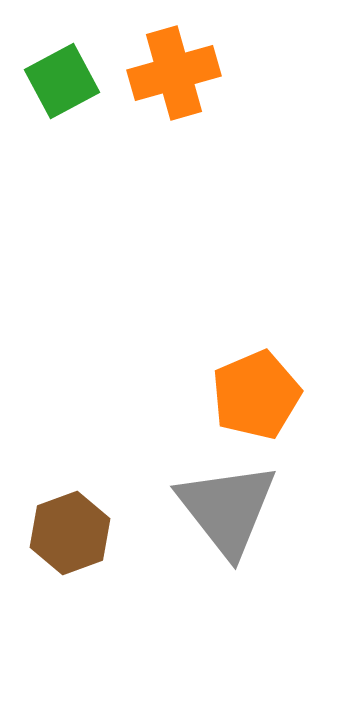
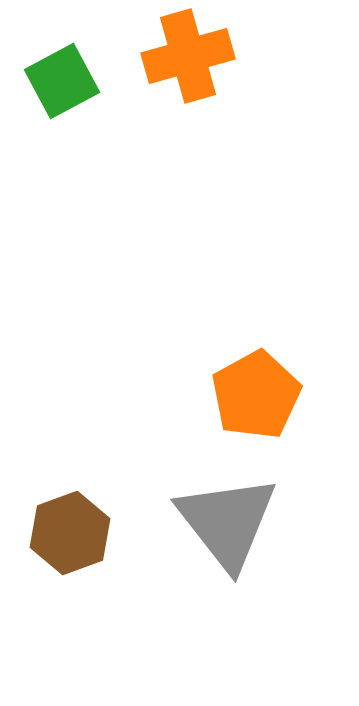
orange cross: moved 14 px right, 17 px up
orange pentagon: rotated 6 degrees counterclockwise
gray triangle: moved 13 px down
